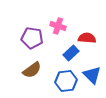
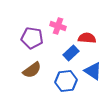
blue triangle: moved 1 px right, 4 px up; rotated 12 degrees counterclockwise
